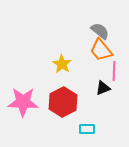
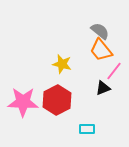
yellow star: rotated 18 degrees counterclockwise
pink line: rotated 36 degrees clockwise
red hexagon: moved 6 px left, 2 px up
